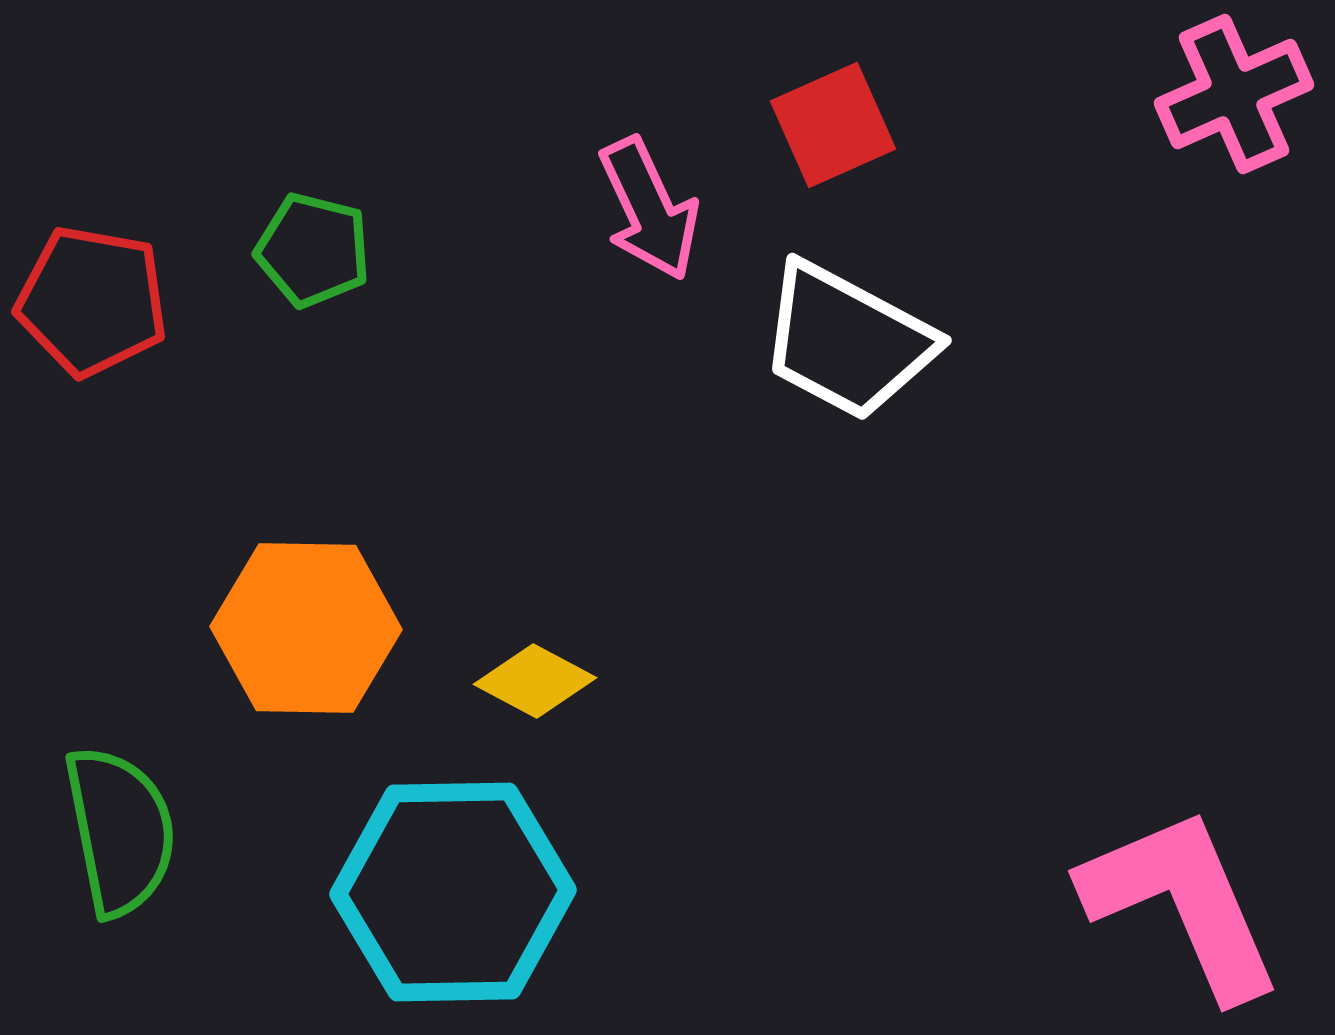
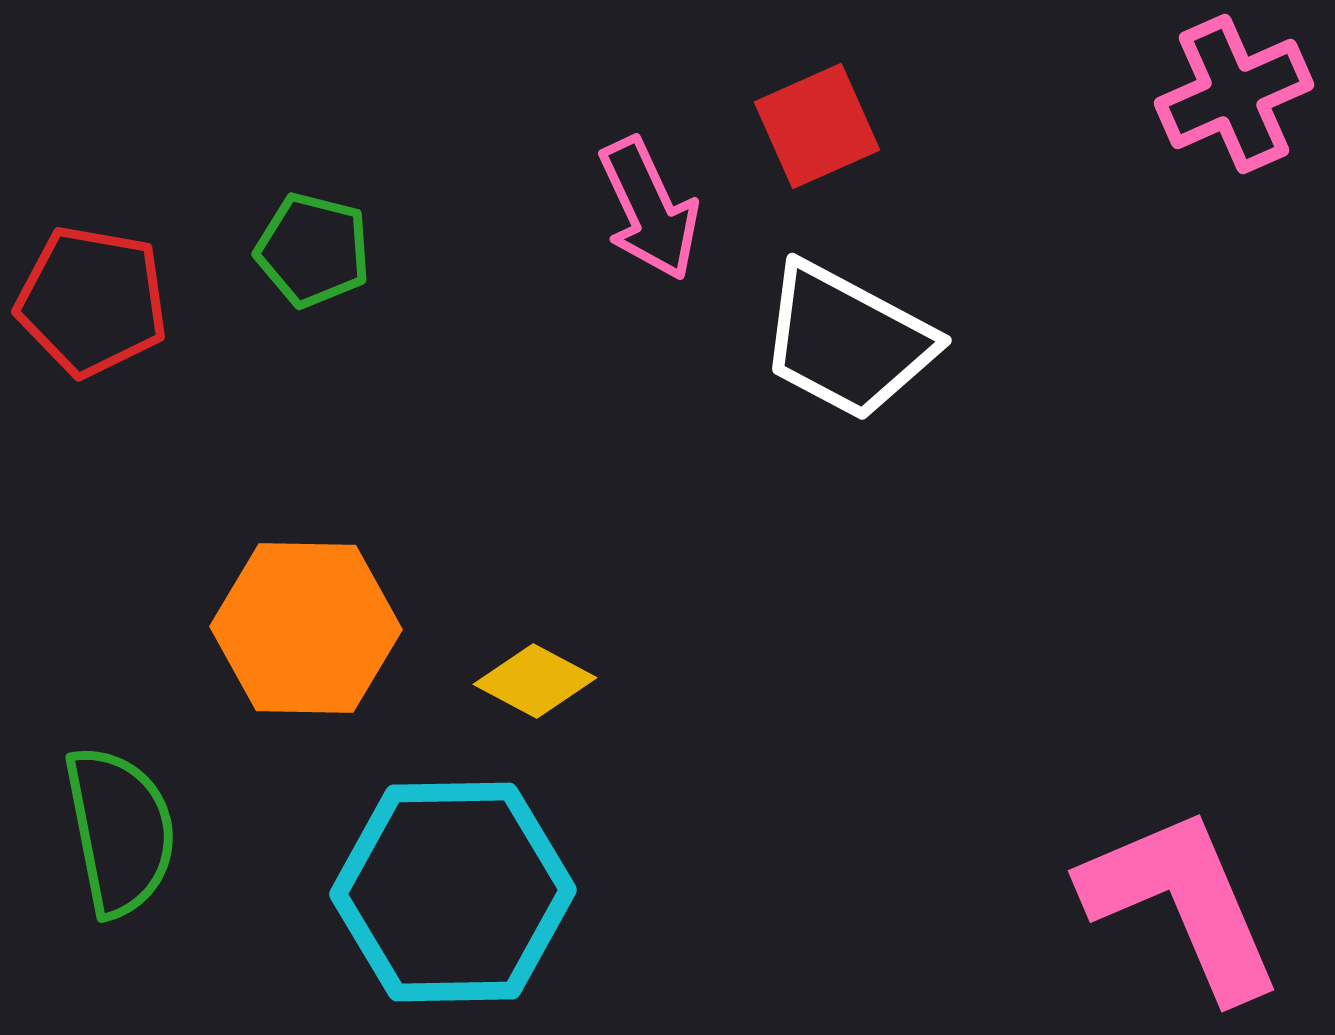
red square: moved 16 px left, 1 px down
